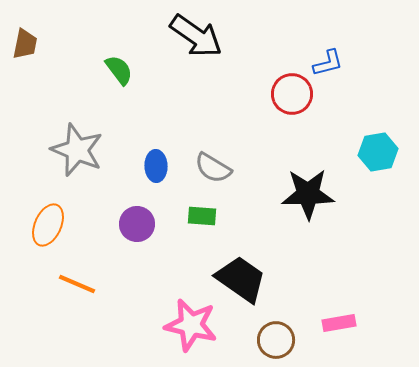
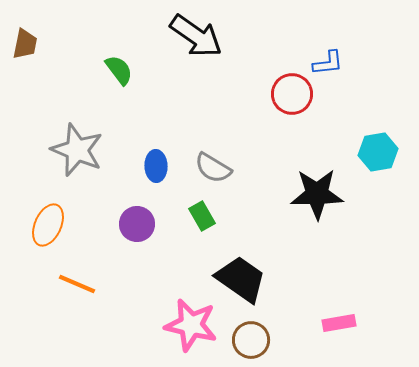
blue L-shape: rotated 8 degrees clockwise
black star: moved 9 px right
green rectangle: rotated 56 degrees clockwise
brown circle: moved 25 px left
